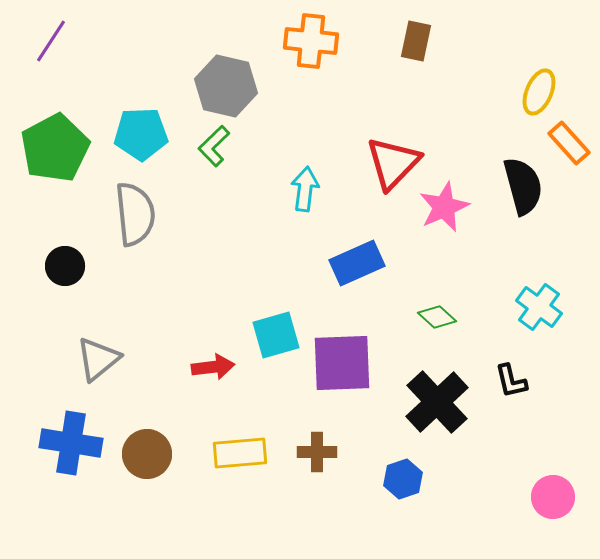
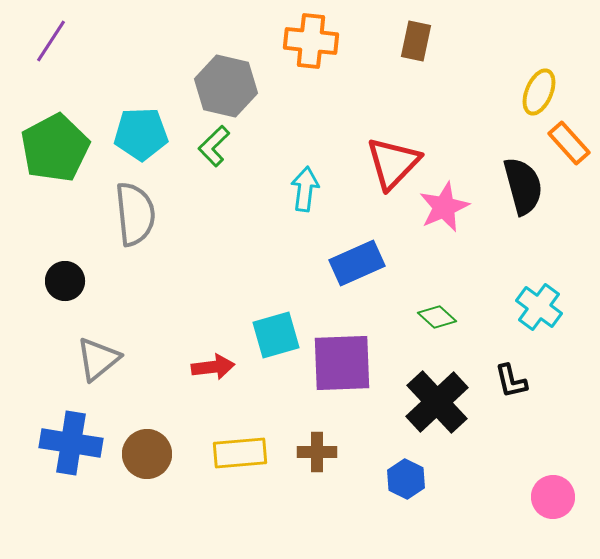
black circle: moved 15 px down
blue hexagon: moved 3 px right; rotated 15 degrees counterclockwise
